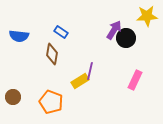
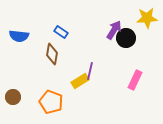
yellow star: moved 2 px down
